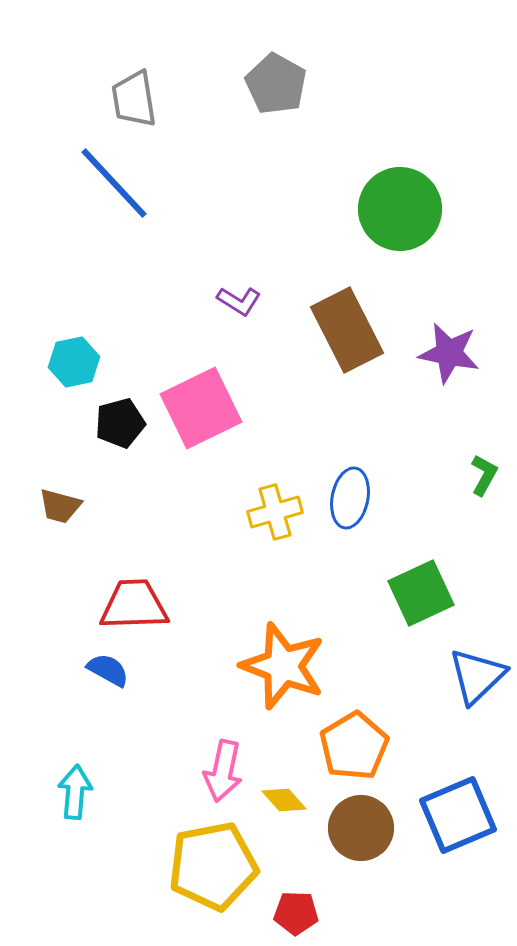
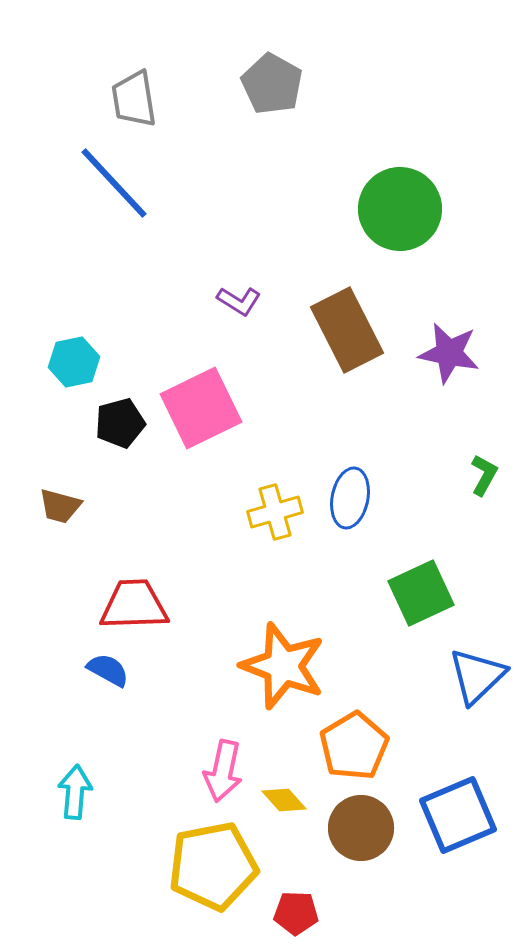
gray pentagon: moved 4 px left
